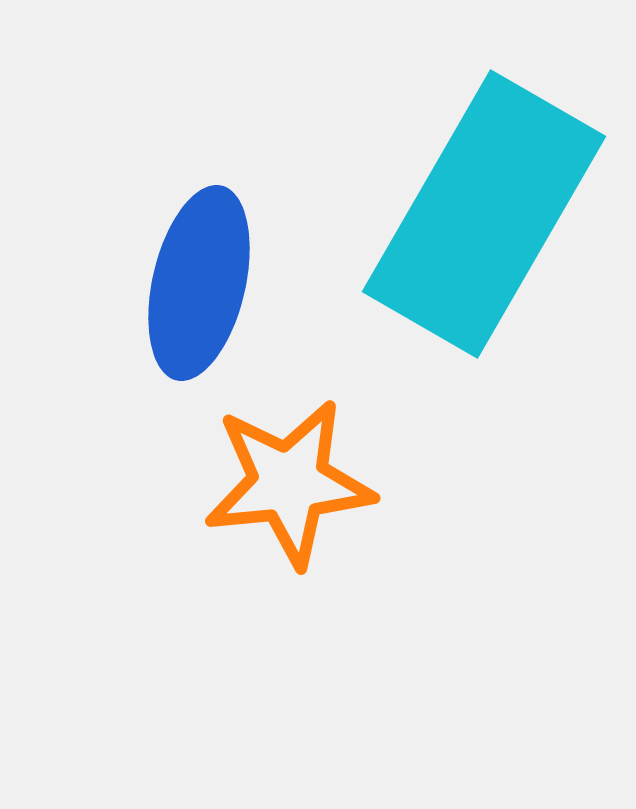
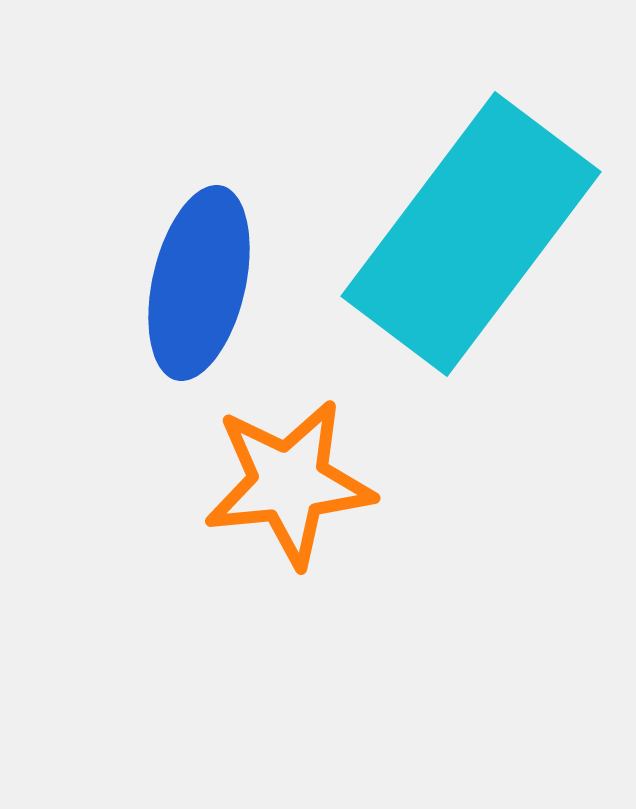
cyan rectangle: moved 13 px left, 20 px down; rotated 7 degrees clockwise
